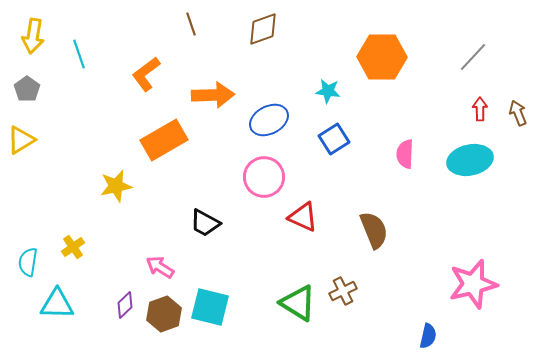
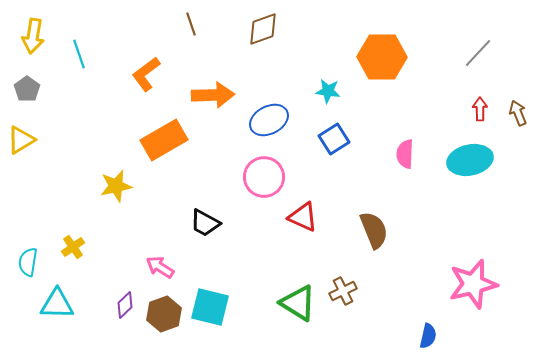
gray line: moved 5 px right, 4 px up
